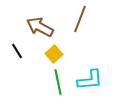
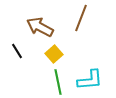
brown line: moved 1 px right, 1 px up
